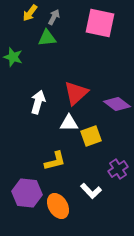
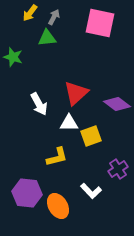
white arrow: moved 1 px right, 2 px down; rotated 135 degrees clockwise
yellow L-shape: moved 2 px right, 4 px up
